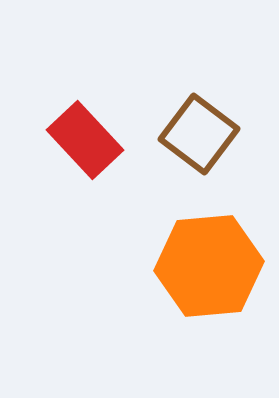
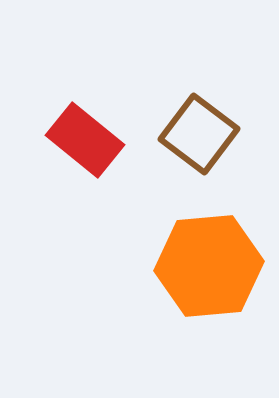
red rectangle: rotated 8 degrees counterclockwise
